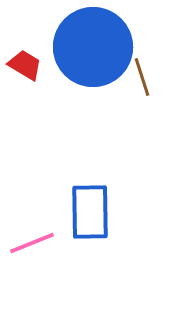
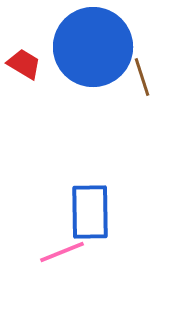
red trapezoid: moved 1 px left, 1 px up
pink line: moved 30 px right, 9 px down
